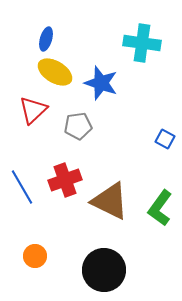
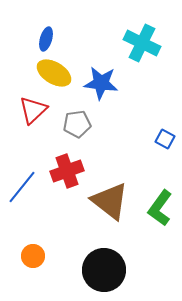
cyan cross: rotated 18 degrees clockwise
yellow ellipse: moved 1 px left, 1 px down
blue star: rotated 12 degrees counterclockwise
gray pentagon: moved 1 px left, 2 px up
red cross: moved 2 px right, 9 px up
blue line: rotated 69 degrees clockwise
brown triangle: rotated 12 degrees clockwise
orange circle: moved 2 px left
